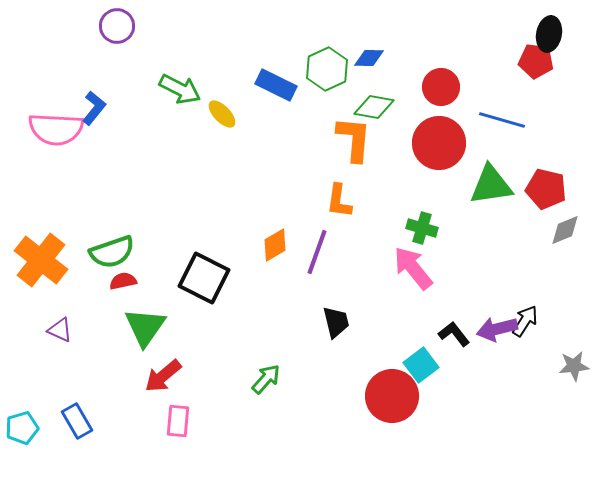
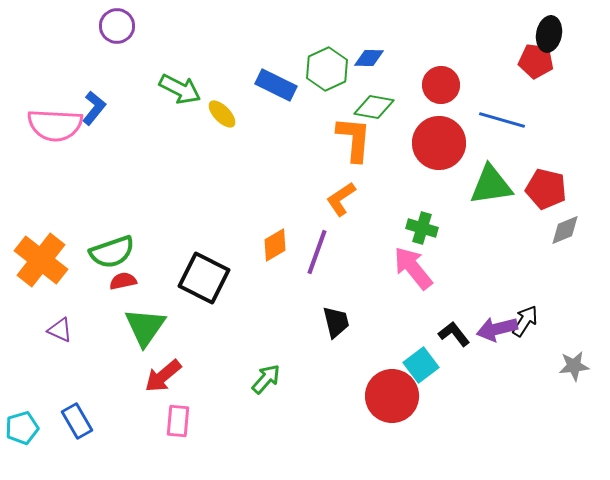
red circle at (441, 87): moved 2 px up
pink semicircle at (56, 129): moved 1 px left, 4 px up
orange L-shape at (339, 201): moved 2 px right, 2 px up; rotated 48 degrees clockwise
